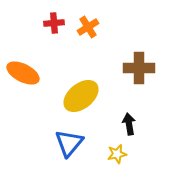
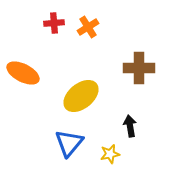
black arrow: moved 1 px right, 2 px down
yellow star: moved 7 px left
